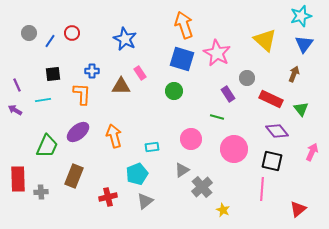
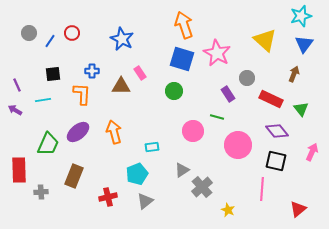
blue star at (125, 39): moved 3 px left
orange arrow at (114, 136): moved 4 px up
pink circle at (191, 139): moved 2 px right, 8 px up
green trapezoid at (47, 146): moved 1 px right, 2 px up
pink circle at (234, 149): moved 4 px right, 4 px up
black square at (272, 161): moved 4 px right
red rectangle at (18, 179): moved 1 px right, 9 px up
yellow star at (223, 210): moved 5 px right
